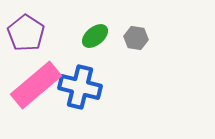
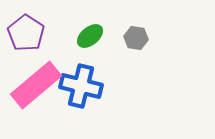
green ellipse: moved 5 px left
blue cross: moved 1 px right, 1 px up
